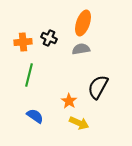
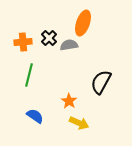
black cross: rotated 21 degrees clockwise
gray semicircle: moved 12 px left, 4 px up
black semicircle: moved 3 px right, 5 px up
